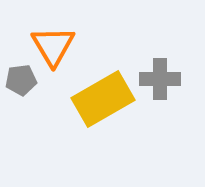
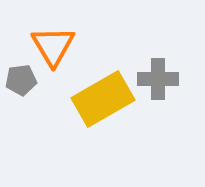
gray cross: moved 2 px left
